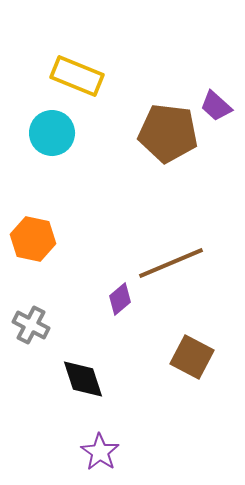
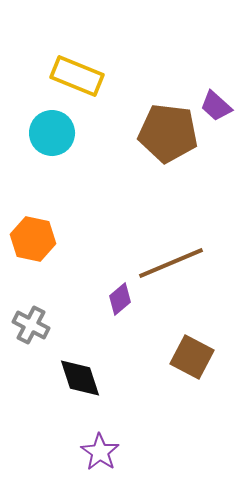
black diamond: moved 3 px left, 1 px up
